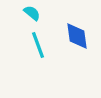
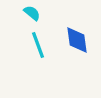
blue diamond: moved 4 px down
